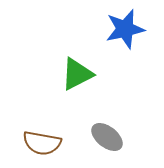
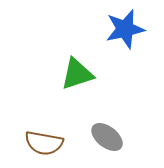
green triangle: rotated 9 degrees clockwise
brown semicircle: moved 2 px right
